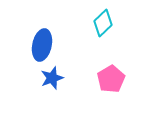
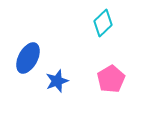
blue ellipse: moved 14 px left, 13 px down; rotated 16 degrees clockwise
blue star: moved 5 px right, 3 px down
